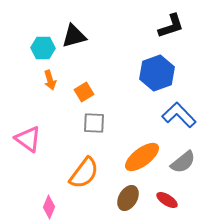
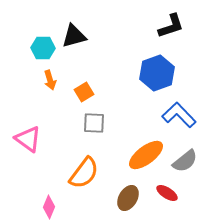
orange ellipse: moved 4 px right, 2 px up
gray semicircle: moved 2 px right, 1 px up
red ellipse: moved 7 px up
